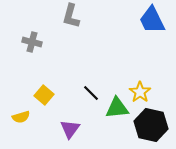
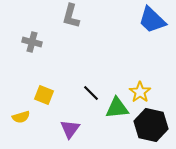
blue trapezoid: rotated 20 degrees counterclockwise
yellow square: rotated 18 degrees counterclockwise
